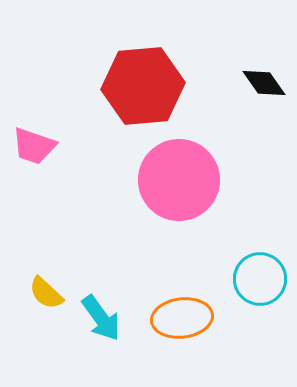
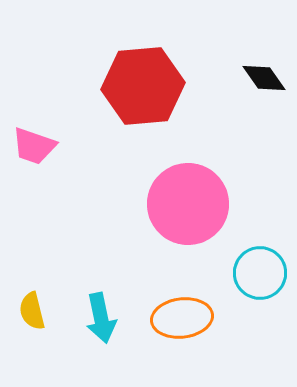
black diamond: moved 5 px up
pink circle: moved 9 px right, 24 px down
cyan circle: moved 6 px up
yellow semicircle: moved 14 px left, 18 px down; rotated 33 degrees clockwise
cyan arrow: rotated 24 degrees clockwise
